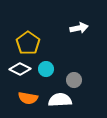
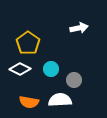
cyan circle: moved 5 px right
orange semicircle: moved 1 px right, 4 px down
